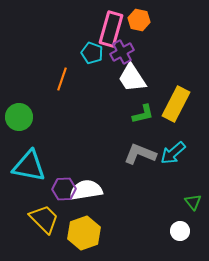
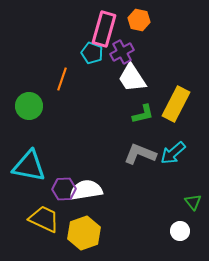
pink rectangle: moved 7 px left
green circle: moved 10 px right, 11 px up
yellow trapezoid: rotated 20 degrees counterclockwise
